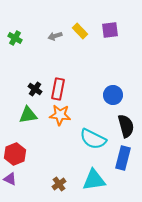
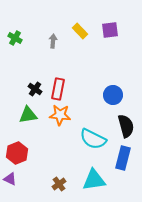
gray arrow: moved 2 px left, 5 px down; rotated 112 degrees clockwise
red hexagon: moved 2 px right, 1 px up
